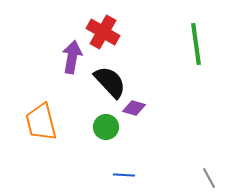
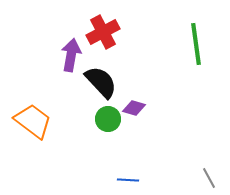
red cross: rotated 32 degrees clockwise
purple arrow: moved 1 px left, 2 px up
black semicircle: moved 9 px left
orange trapezoid: moved 8 px left, 1 px up; rotated 141 degrees clockwise
green circle: moved 2 px right, 8 px up
blue line: moved 4 px right, 5 px down
